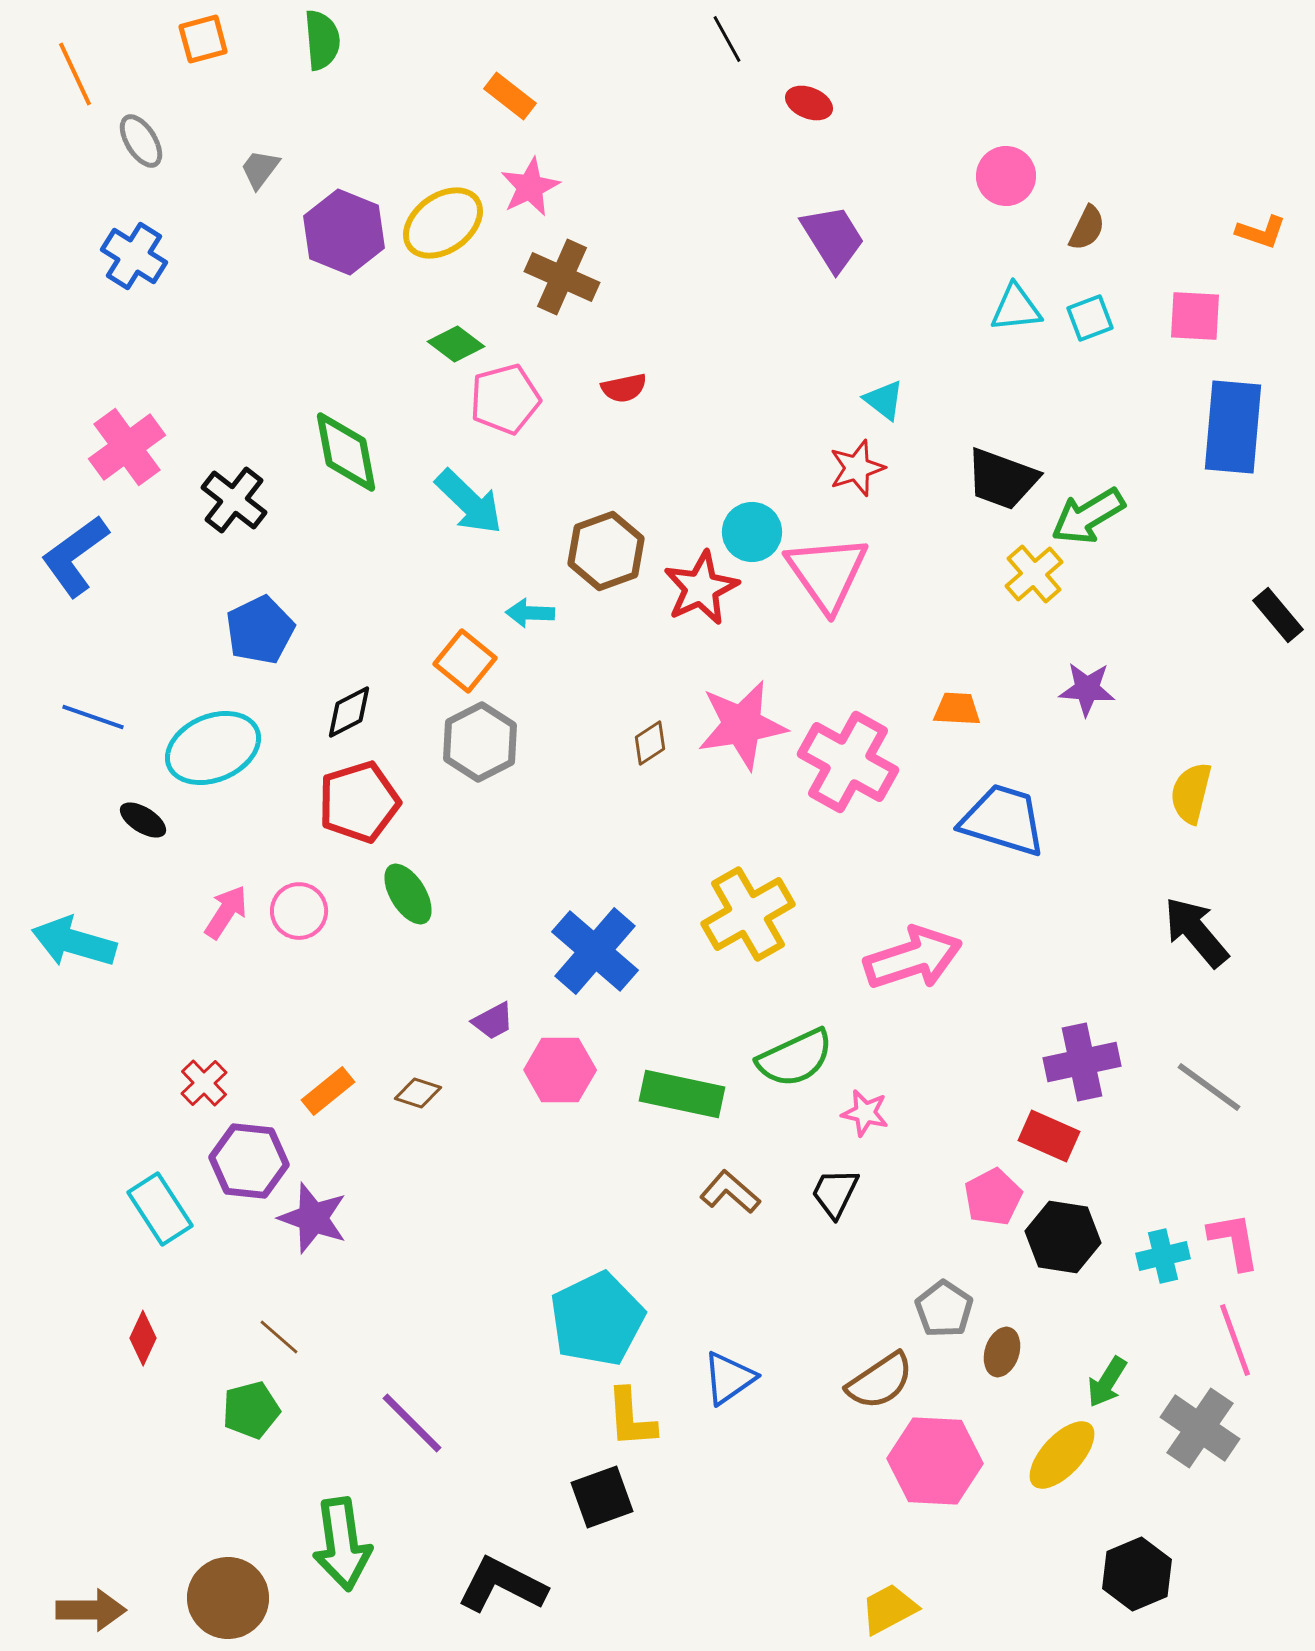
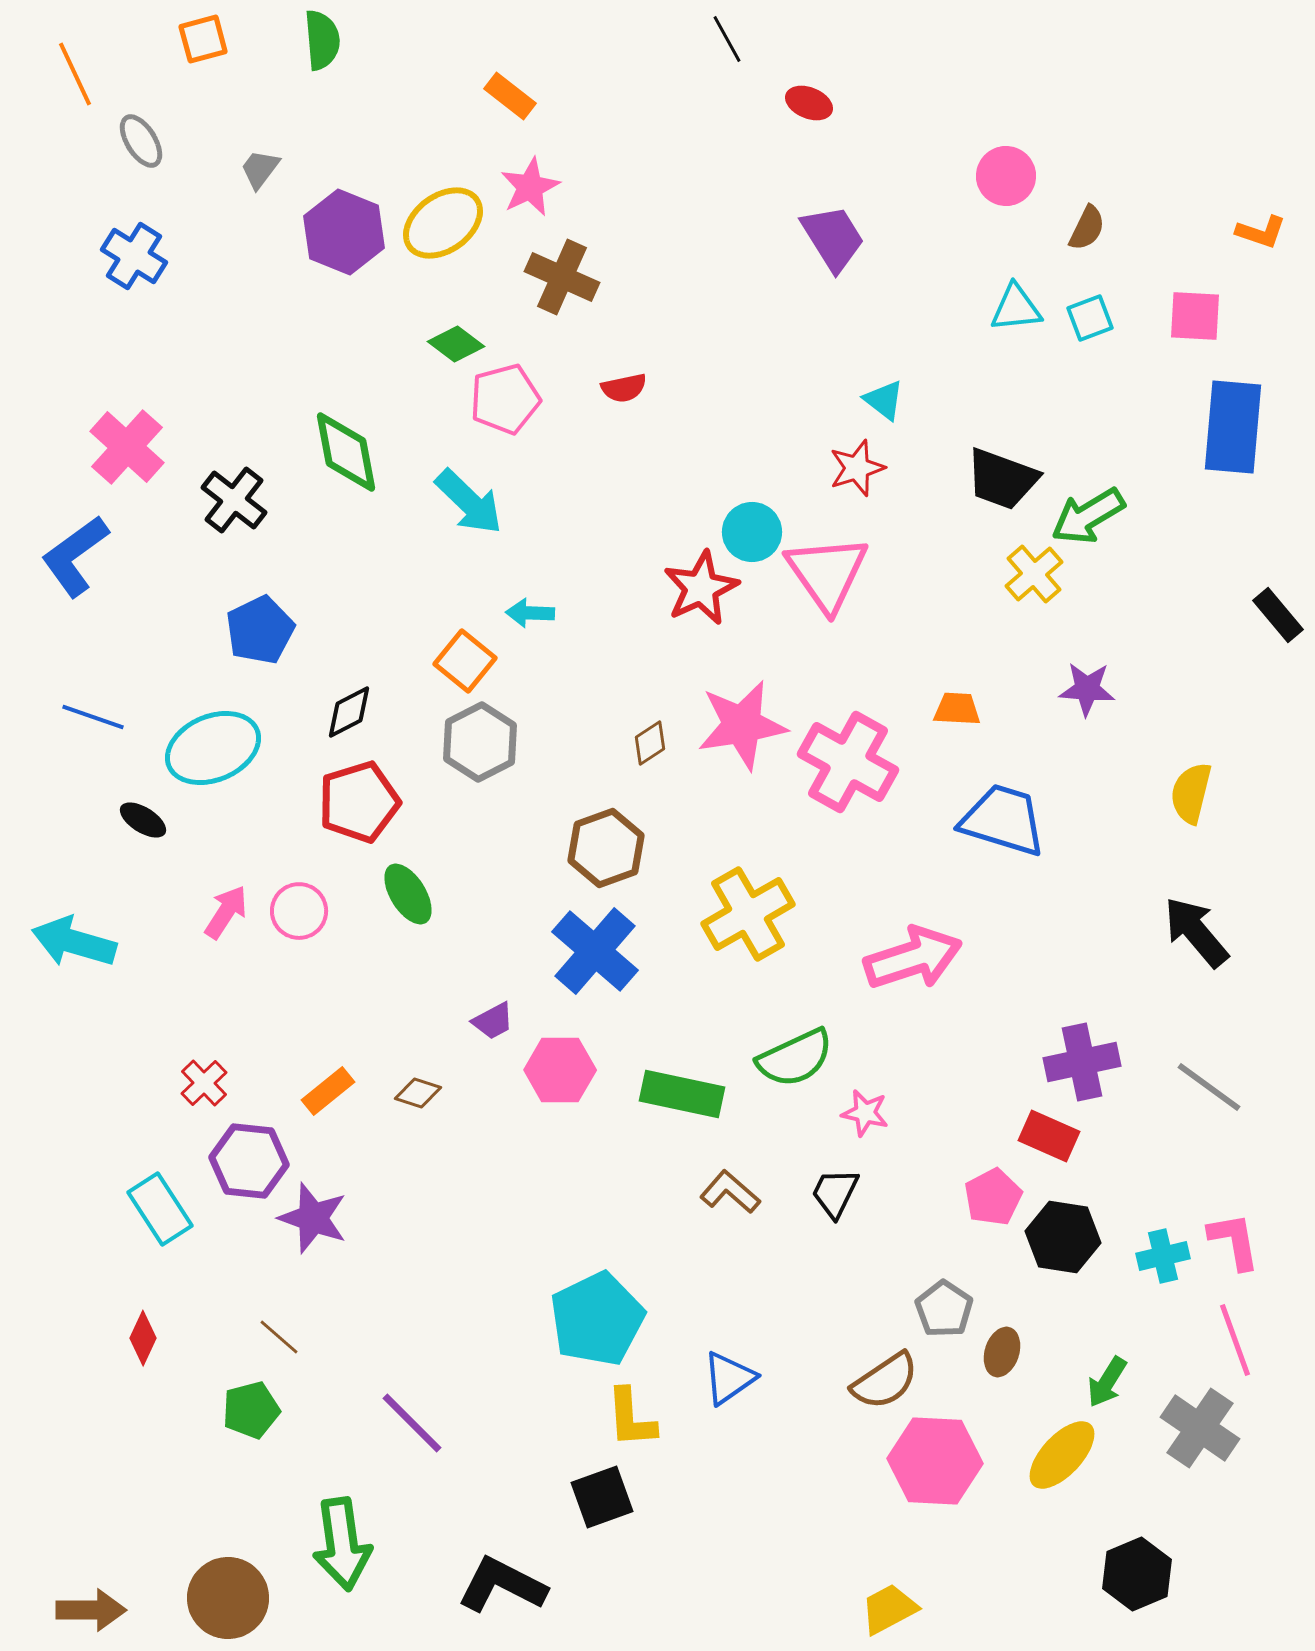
pink cross at (127, 447): rotated 12 degrees counterclockwise
brown hexagon at (606, 551): moved 297 px down
brown semicircle at (880, 1381): moved 5 px right
